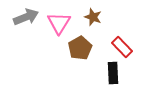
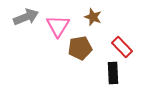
pink triangle: moved 1 px left, 3 px down
brown pentagon: rotated 20 degrees clockwise
